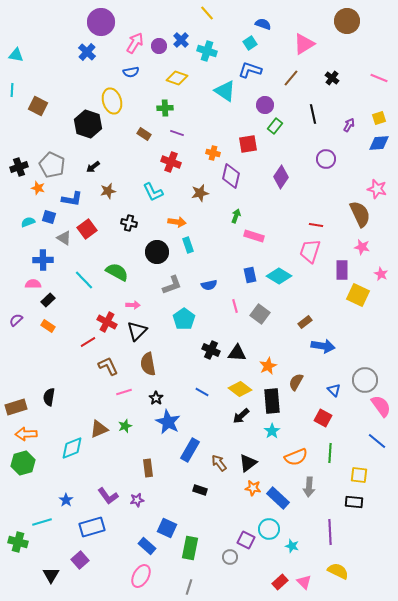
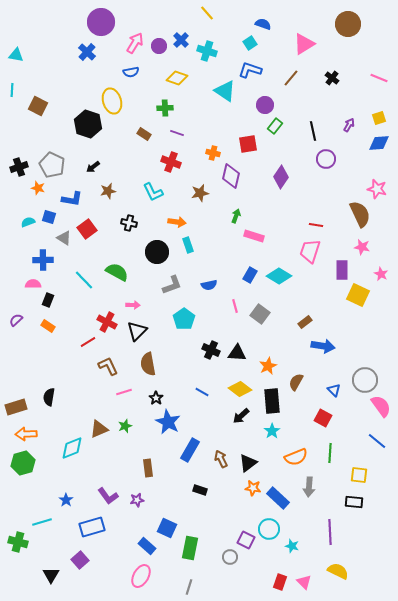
brown circle at (347, 21): moved 1 px right, 3 px down
black line at (313, 114): moved 17 px down
blue rectangle at (250, 275): rotated 42 degrees clockwise
black rectangle at (48, 300): rotated 24 degrees counterclockwise
brown arrow at (219, 463): moved 2 px right, 4 px up; rotated 12 degrees clockwise
red rectangle at (280, 582): rotated 28 degrees counterclockwise
